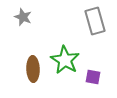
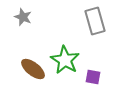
brown ellipse: rotated 50 degrees counterclockwise
